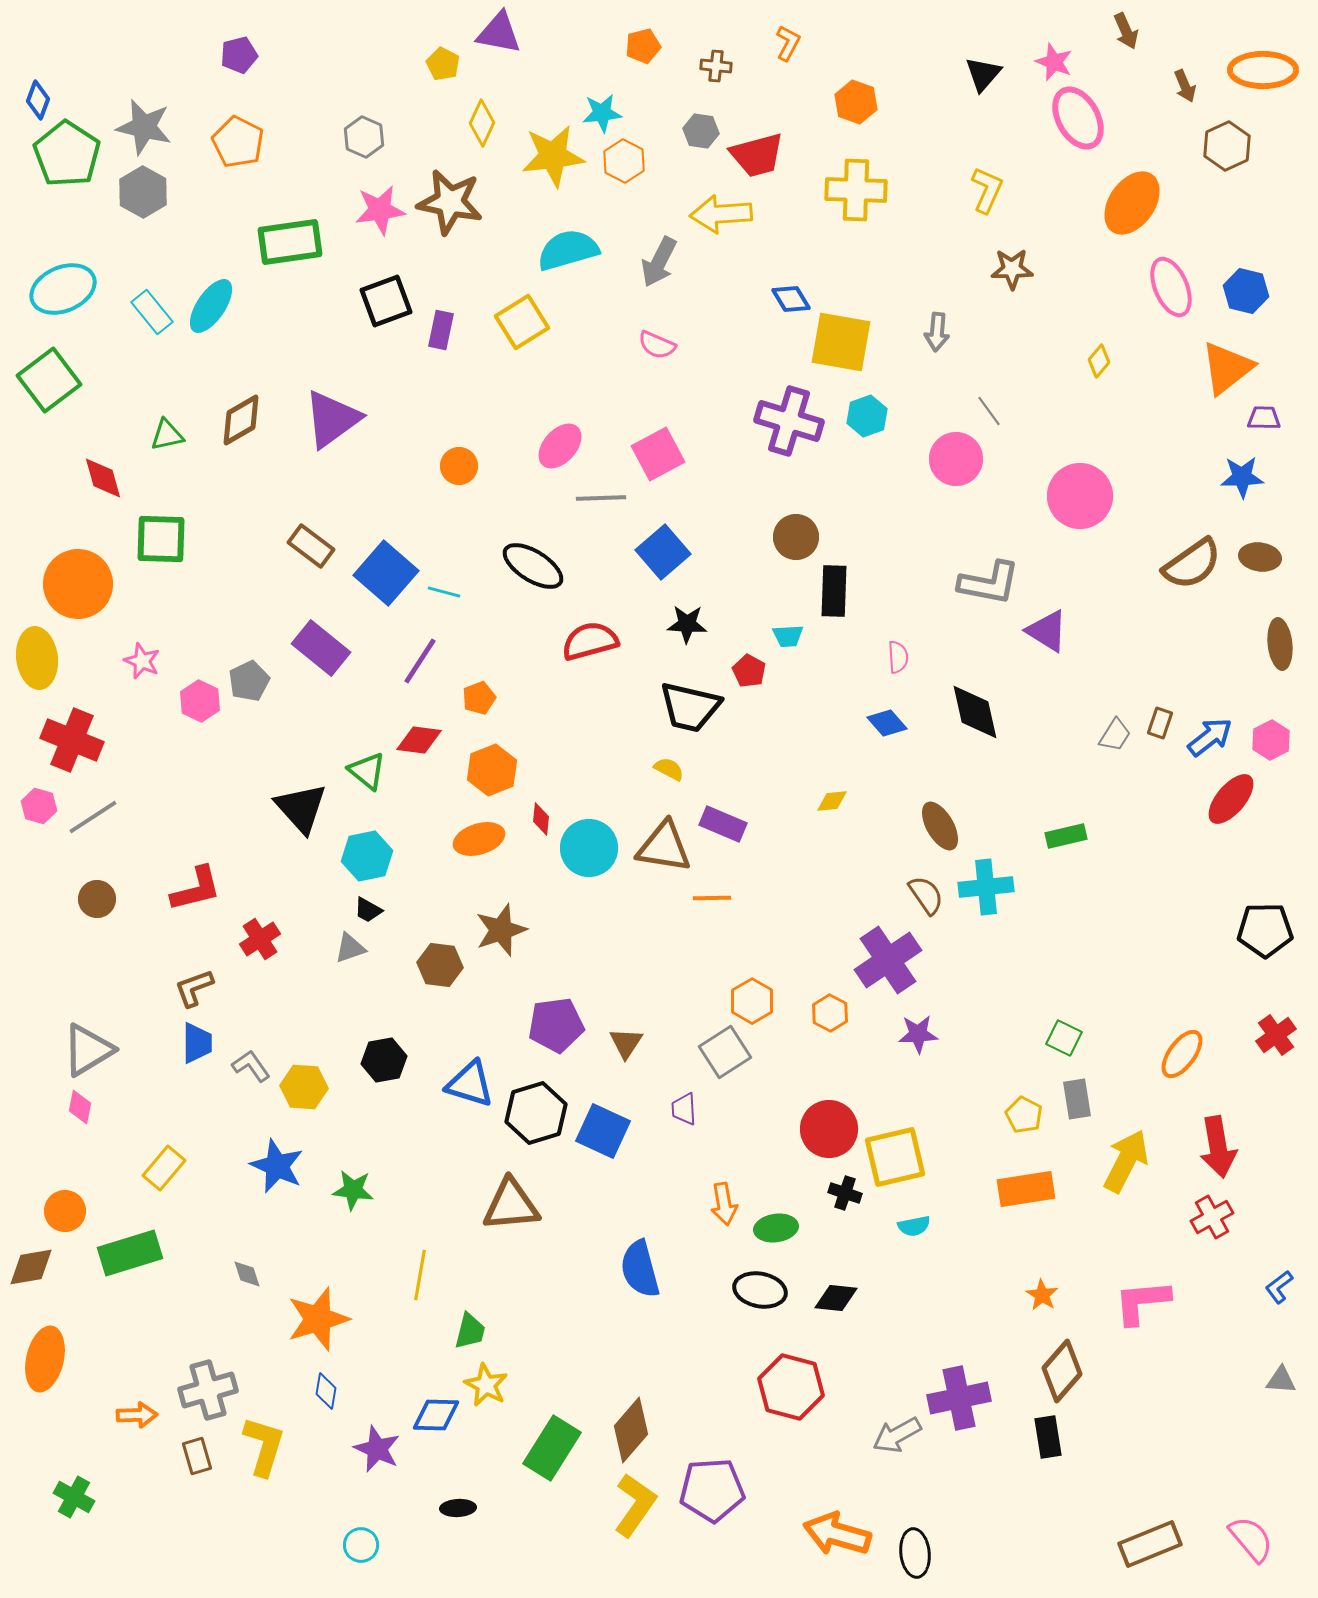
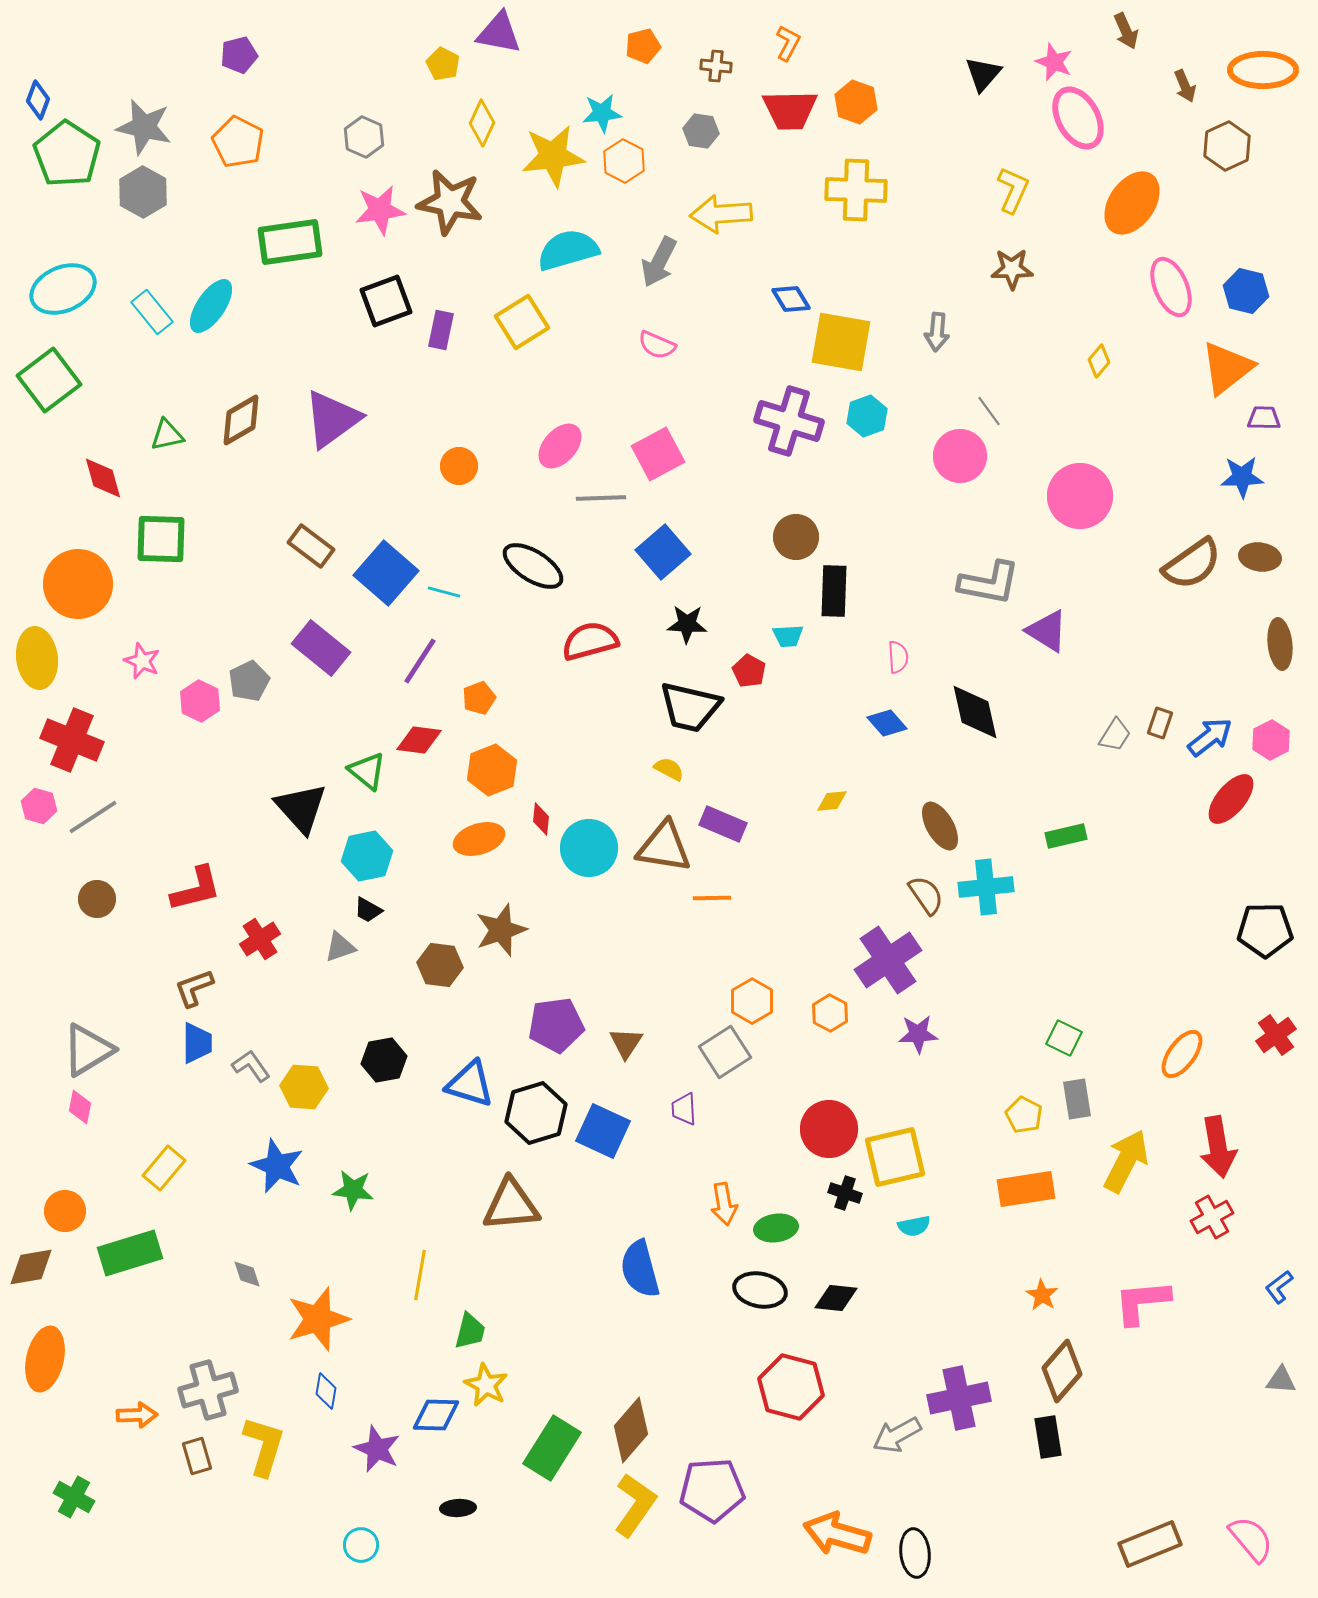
red trapezoid at (757, 155): moved 33 px right, 45 px up; rotated 14 degrees clockwise
yellow L-shape at (987, 190): moved 26 px right
pink circle at (956, 459): moved 4 px right, 3 px up
gray triangle at (350, 948): moved 10 px left, 1 px up
